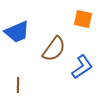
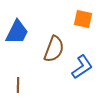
blue trapezoid: rotated 40 degrees counterclockwise
brown semicircle: rotated 16 degrees counterclockwise
